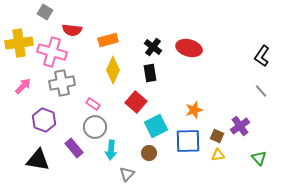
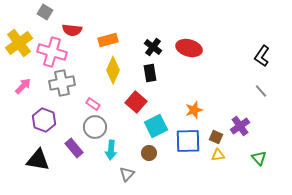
yellow cross: rotated 28 degrees counterclockwise
brown square: moved 1 px left, 1 px down
